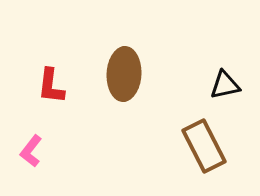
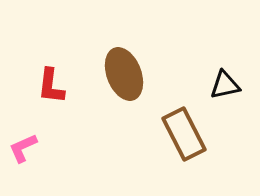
brown ellipse: rotated 24 degrees counterclockwise
brown rectangle: moved 20 px left, 12 px up
pink L-shape: moved 8 px left, 3 px up; rotated 28 degrees clockwise
